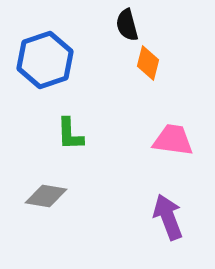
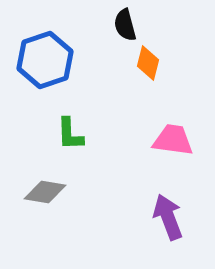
black semicircle: moved 2 px left
gray diamond: moved 1 px left, 4 px up
